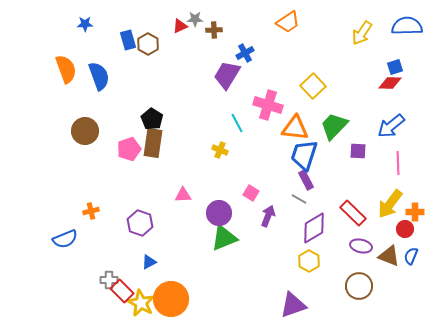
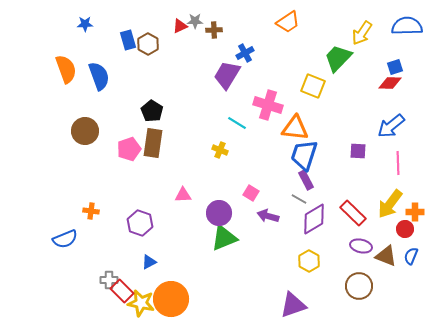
gray star at (195, 19): moved 2 px down
yellow square at (313, 86): rotated 25 degrees counterclockwise
black pentagon at (152, 119): moved 8 px up
cyan line at (237, 123): rotated 30 degrees counterclockwise
green trapezoid at (334, 126): moved 4 px right, 68 px up
orange cross at (91, 211): rotated 21 degrees clockwise
purple arrow at (268, 216): rotated 95 degrees counterclockwise
purple diamond at (314, 228): moved 9 px up
brown triangle at (389, 256): moved 3 px left
yellow star at (141, 303): rotated 16 degrees counterclockwise
